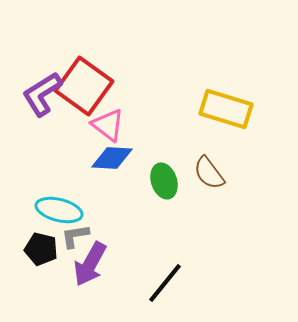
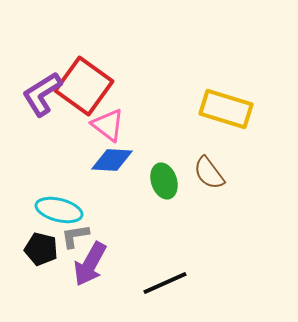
blue diamond: moved 2 px down
black line: rotated 27 degrees clockwise
